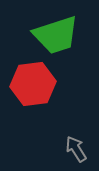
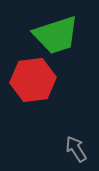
red hexagon: moved 4 px up
